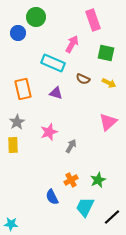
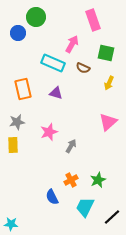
brown semicircle: moved 11 px up
yellow arrow: rotated 88 degrees clockwise
gray star: rotated 21 degrees clockwise
